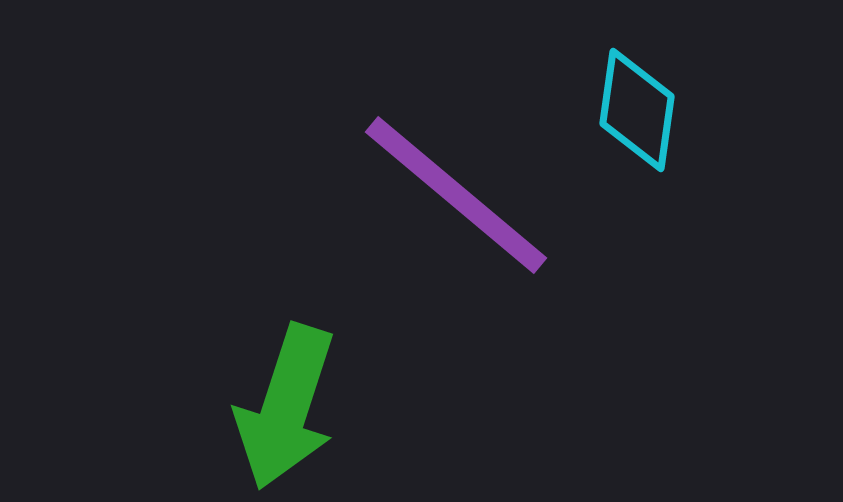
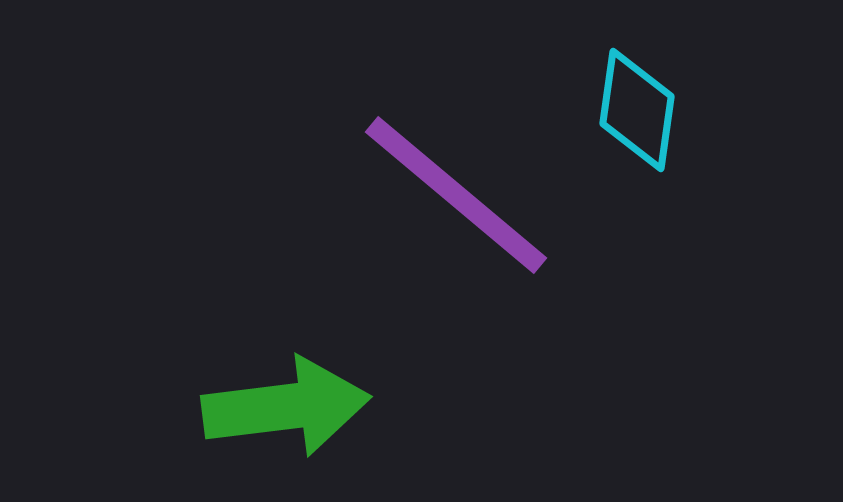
green arrow: rotated 115 degrees counterclockwise
